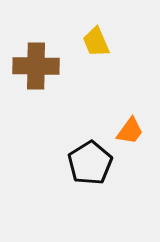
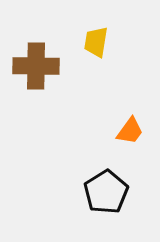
yellow trapezoid: rotated 32 degrees clockwise
black pentagon: moved 16 px right, 29 px down
